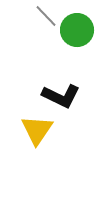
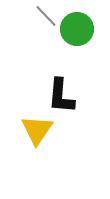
green circle: moved 1 px up
black L-shape: rotated 69 degrees clockwise
